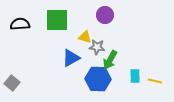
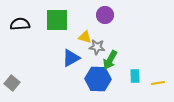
yellow line: moved 3 px right, 2 px down; rotated 24 degrees counterclockwise
